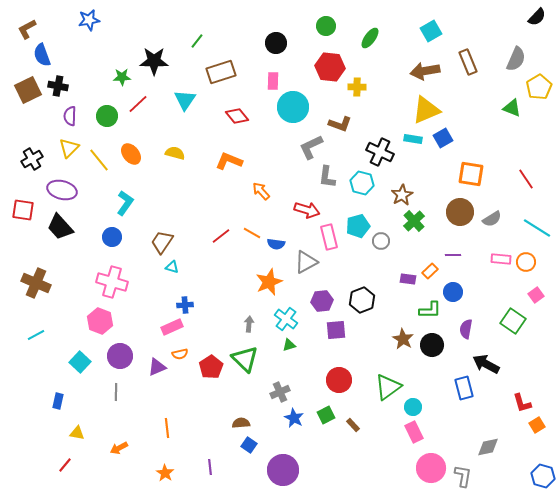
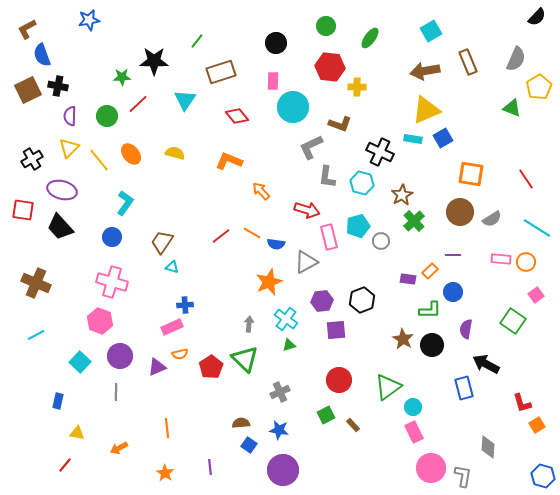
blue star at (294, 418): moved 15 px left, 12 px down; rotated 18 degrees counterclockwise
gray diamond at (488, 447): rotated 75 degrees counterclockwise
